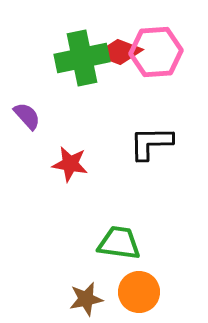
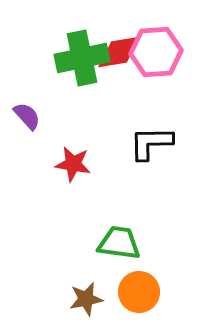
red diamond: rotated 30 degrees counterclockwise
red star: moved 3 px right
